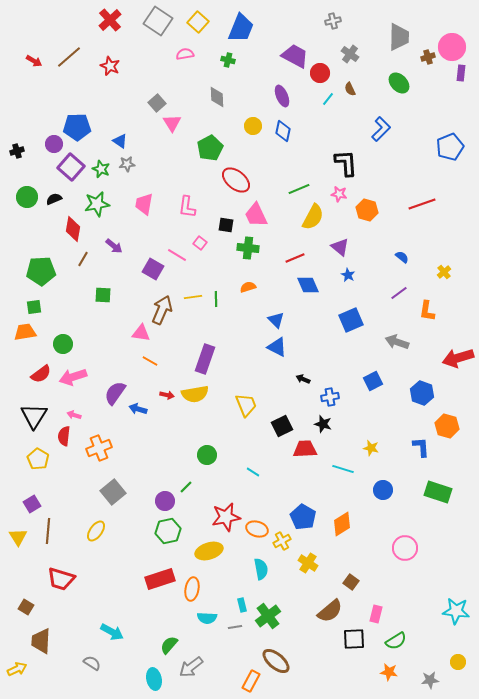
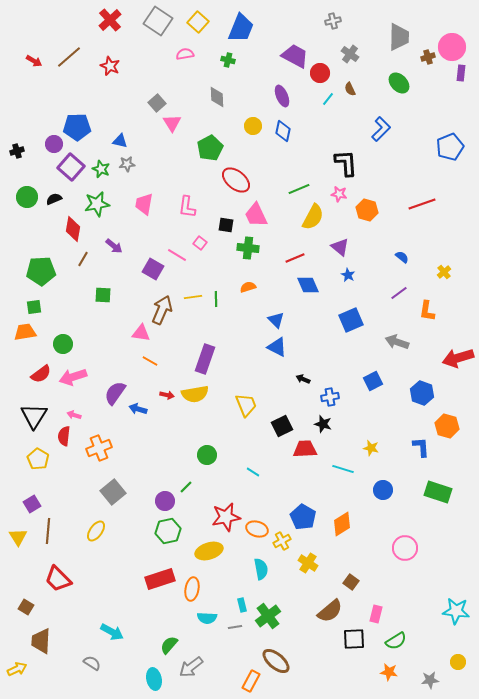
blue triangle at (120, 141): rotated 21 degrees counterclockwise
red trapezoid at (61, 579): moved 3 px left; rotated 28 degrees clockwise
